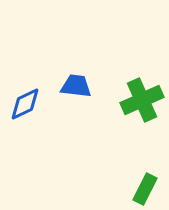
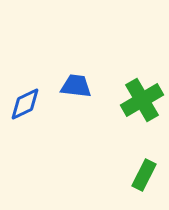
green cross: rotated 6 degrees counterclockwise
green rectangle: moved 1 px left, 14 px up
